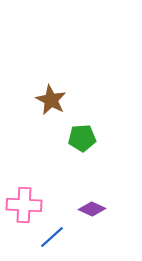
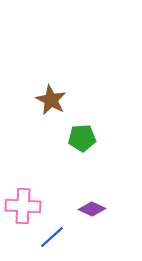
pink cross: moved 1 px left, 1 px down
